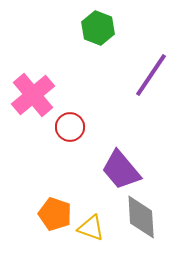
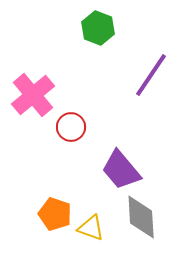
red circle: moved 1 px right
